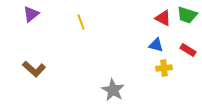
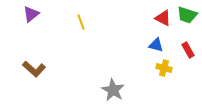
red rectangle: rotated 28 degrees clockwise
yellow cross: rotated 21 degrees clockwise
